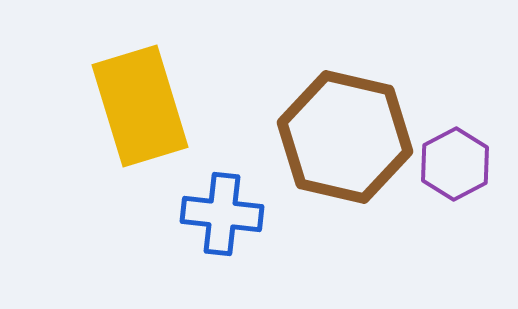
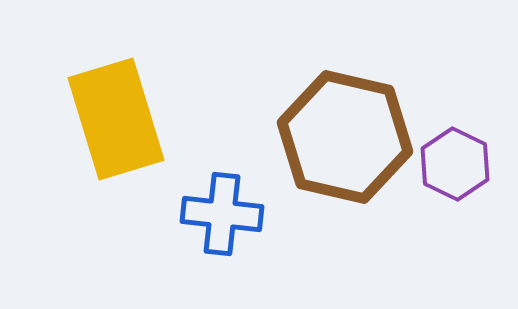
yellow rectangle: moved 24 px left, 13 px down
purple hexagon: rotated 6 degrees counterclockwise
